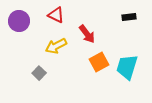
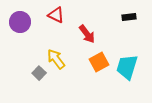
purple circle: moved 1 px right, 1 px down
yellow arrow: moved 13 px down; rotated 80 degrees clockwise
